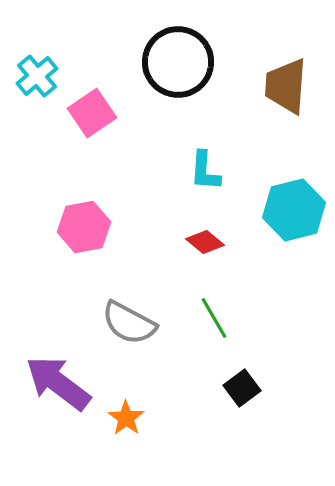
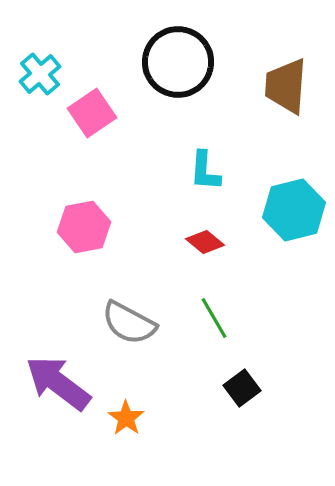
cyan cross: moved 3 px right, 2 px up
